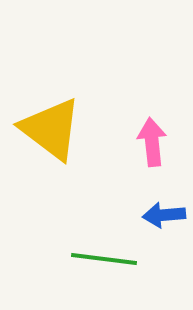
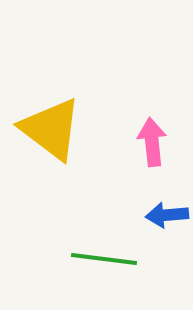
blue arrow: moved 3 px right
